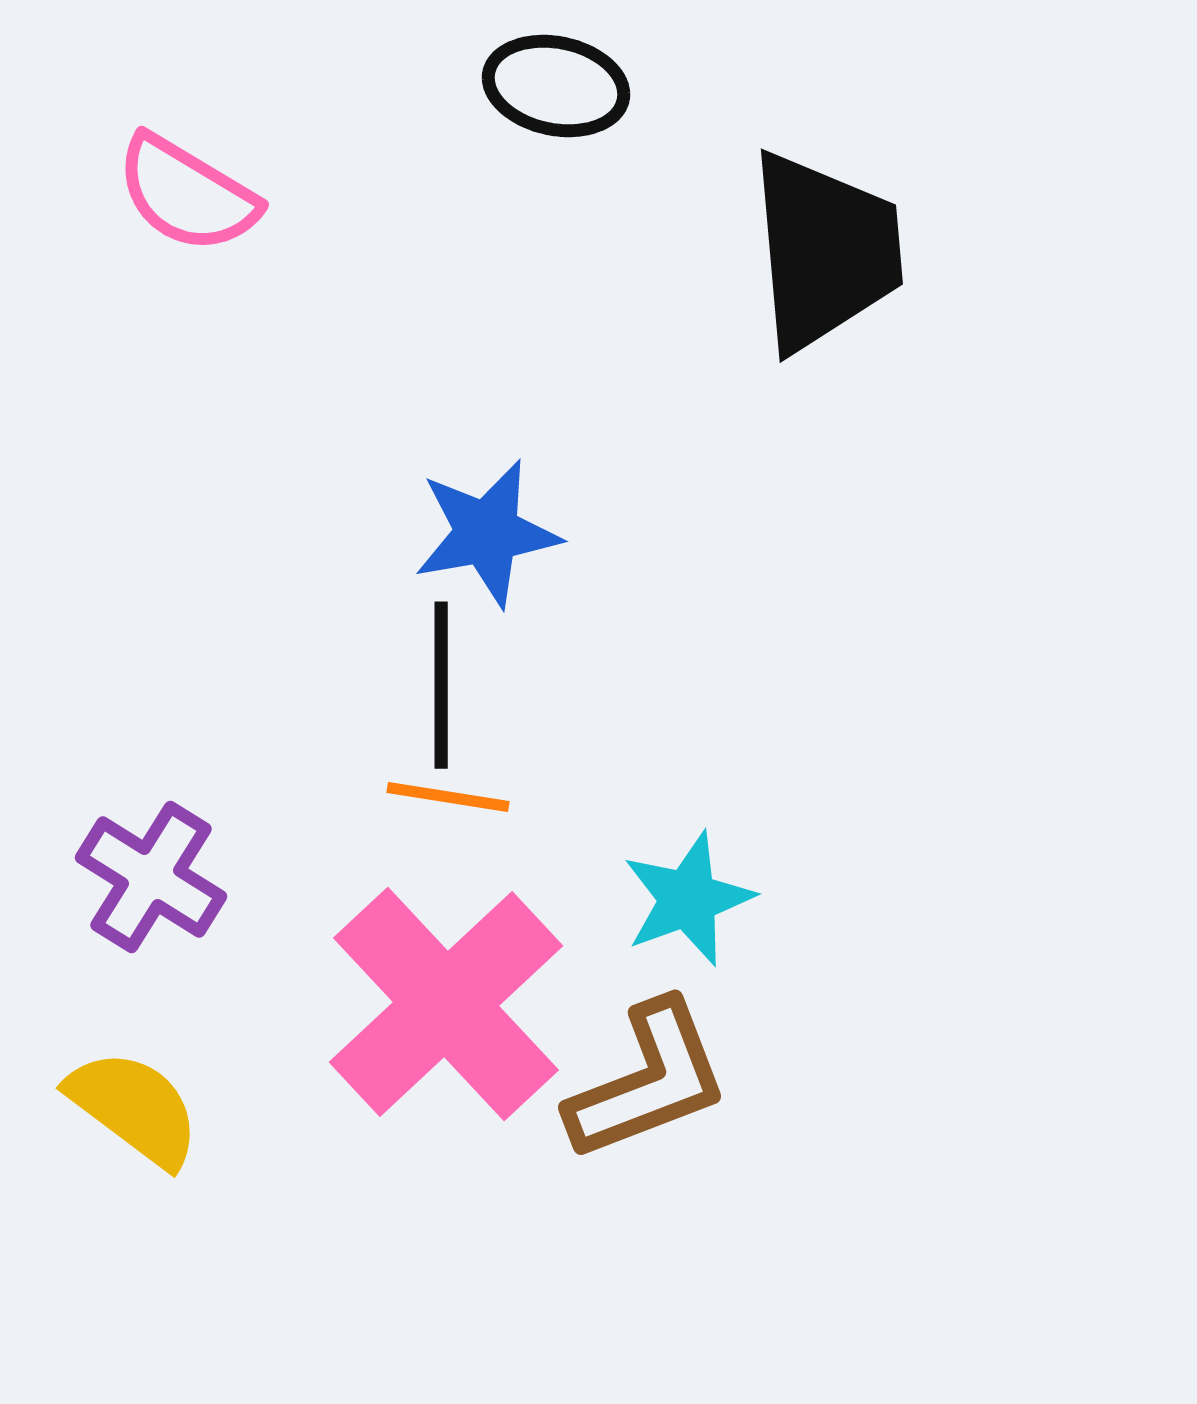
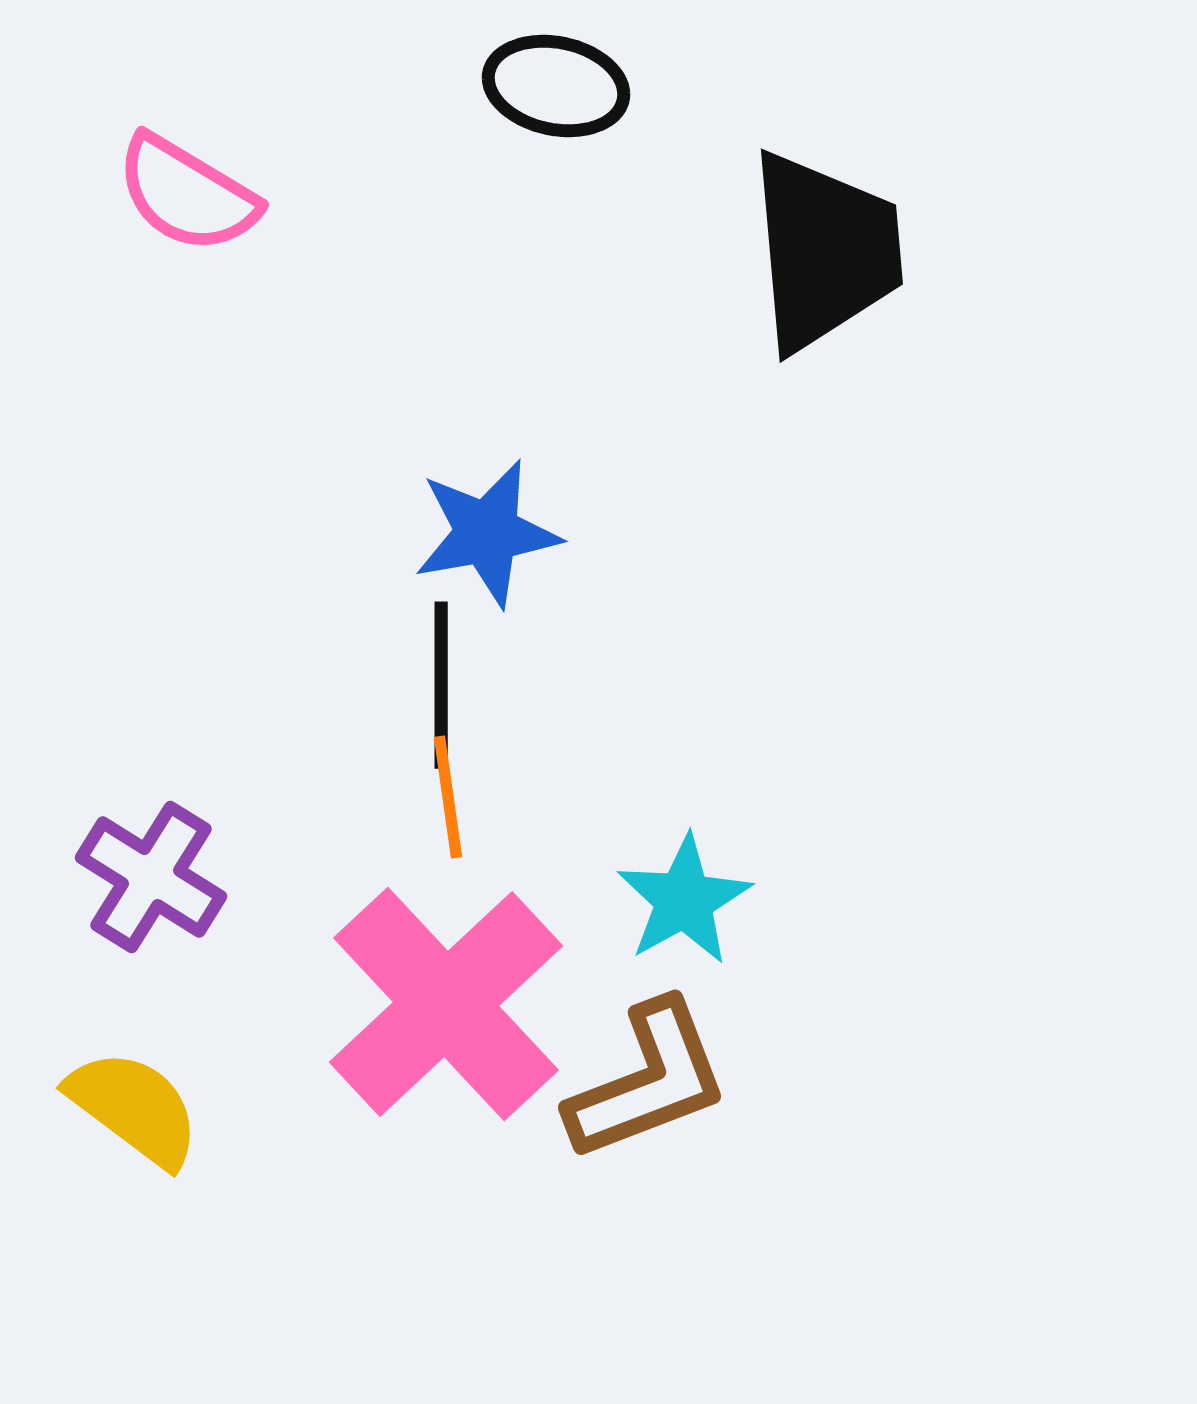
orange line: rotated 73 degrees clockwise
cyan star: moved 4 px left, 1 px down; rotated 9 degrees counterclockwise
